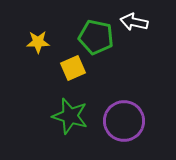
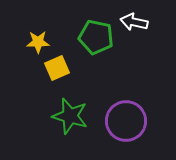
yellow square: moved 16 px left
purple circle: moved 2 px right
